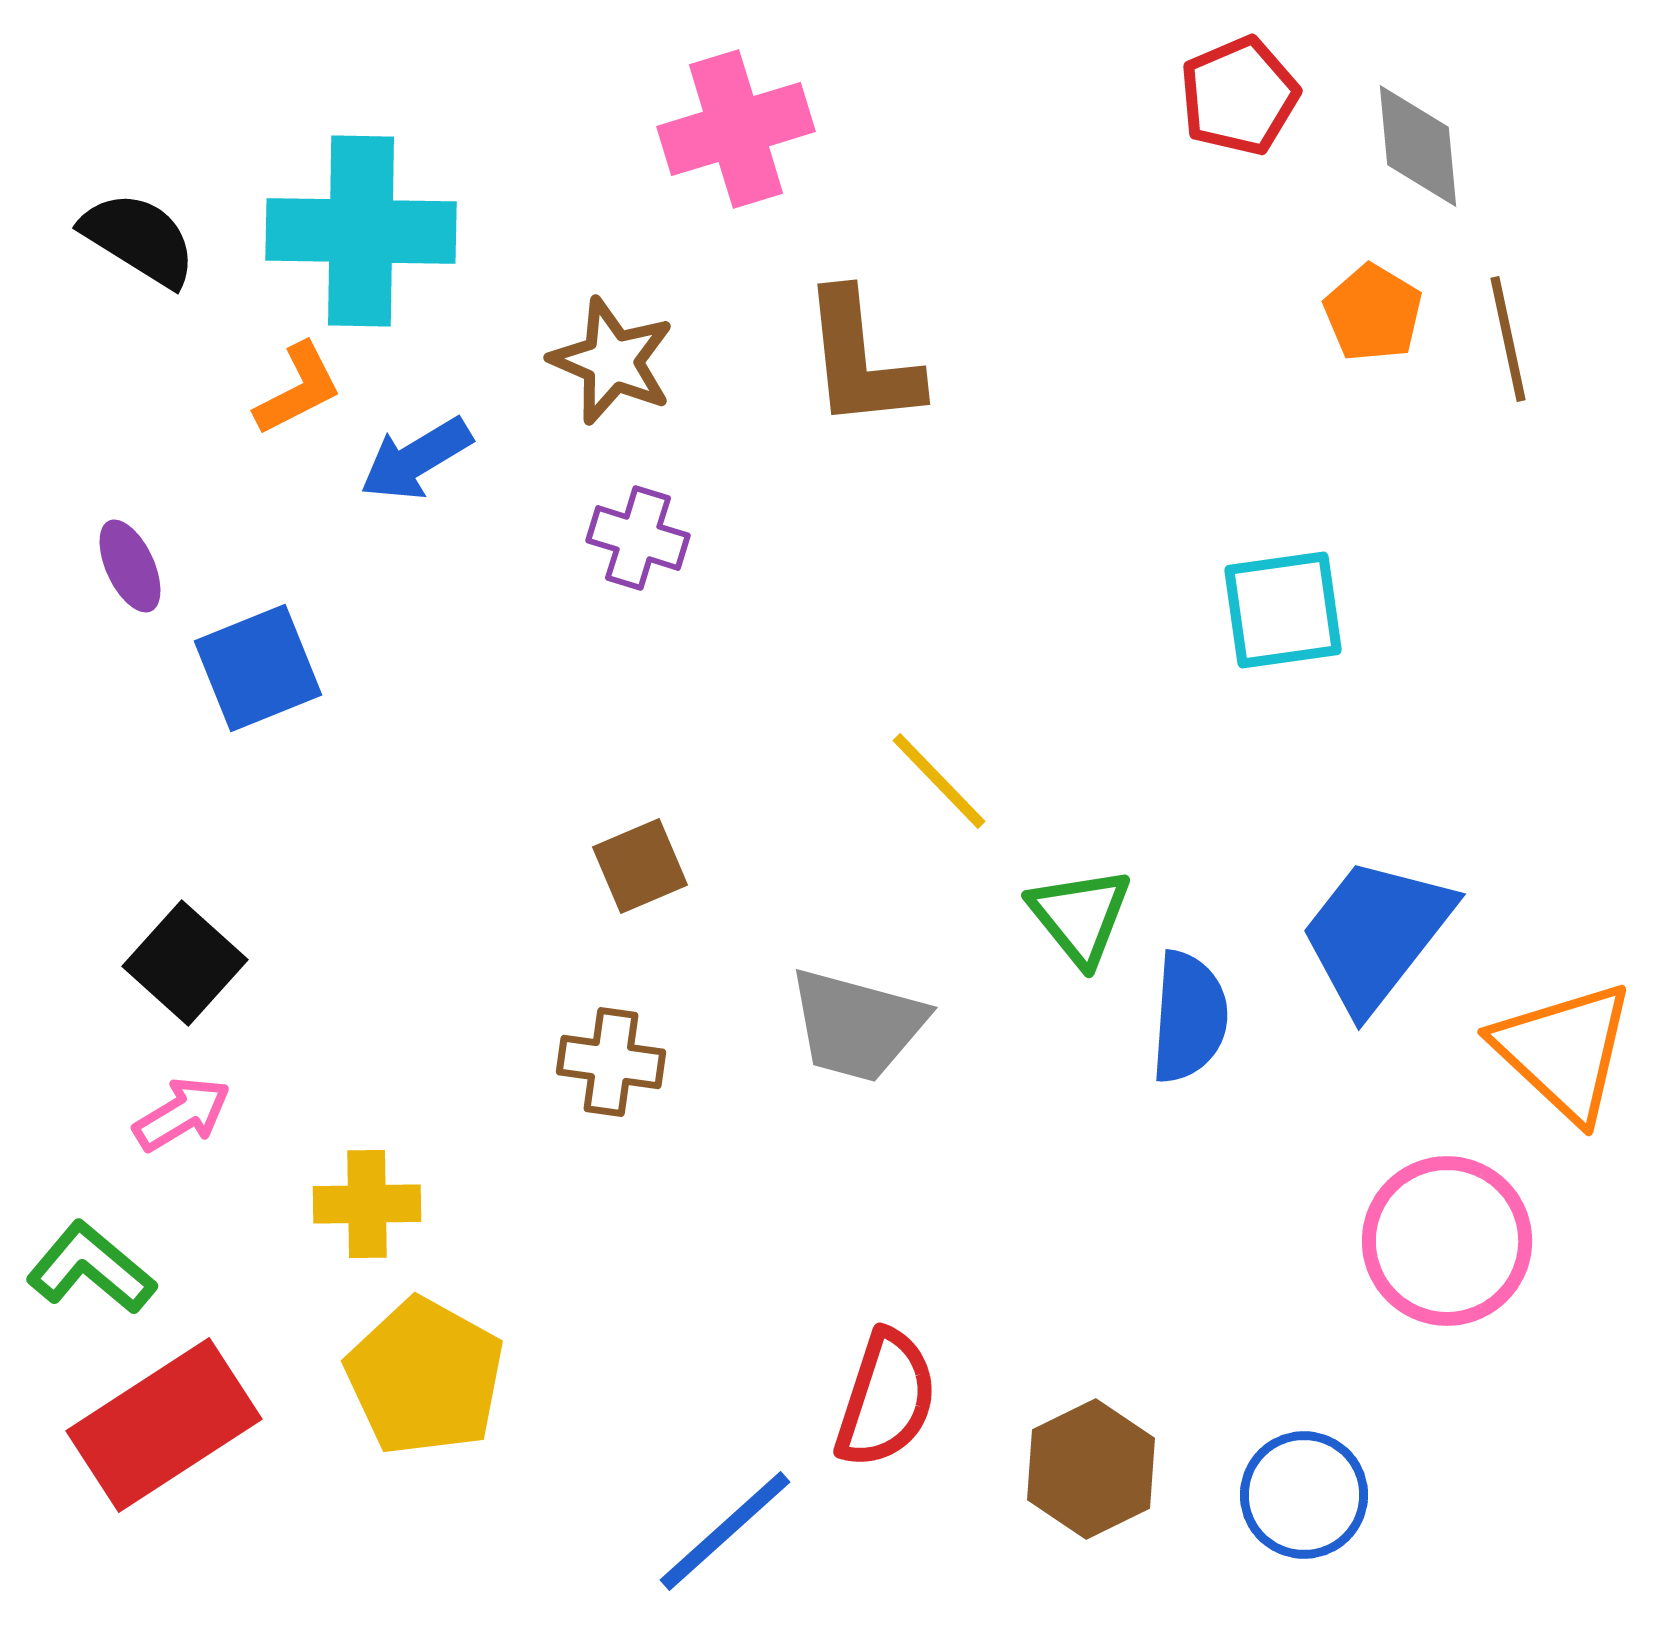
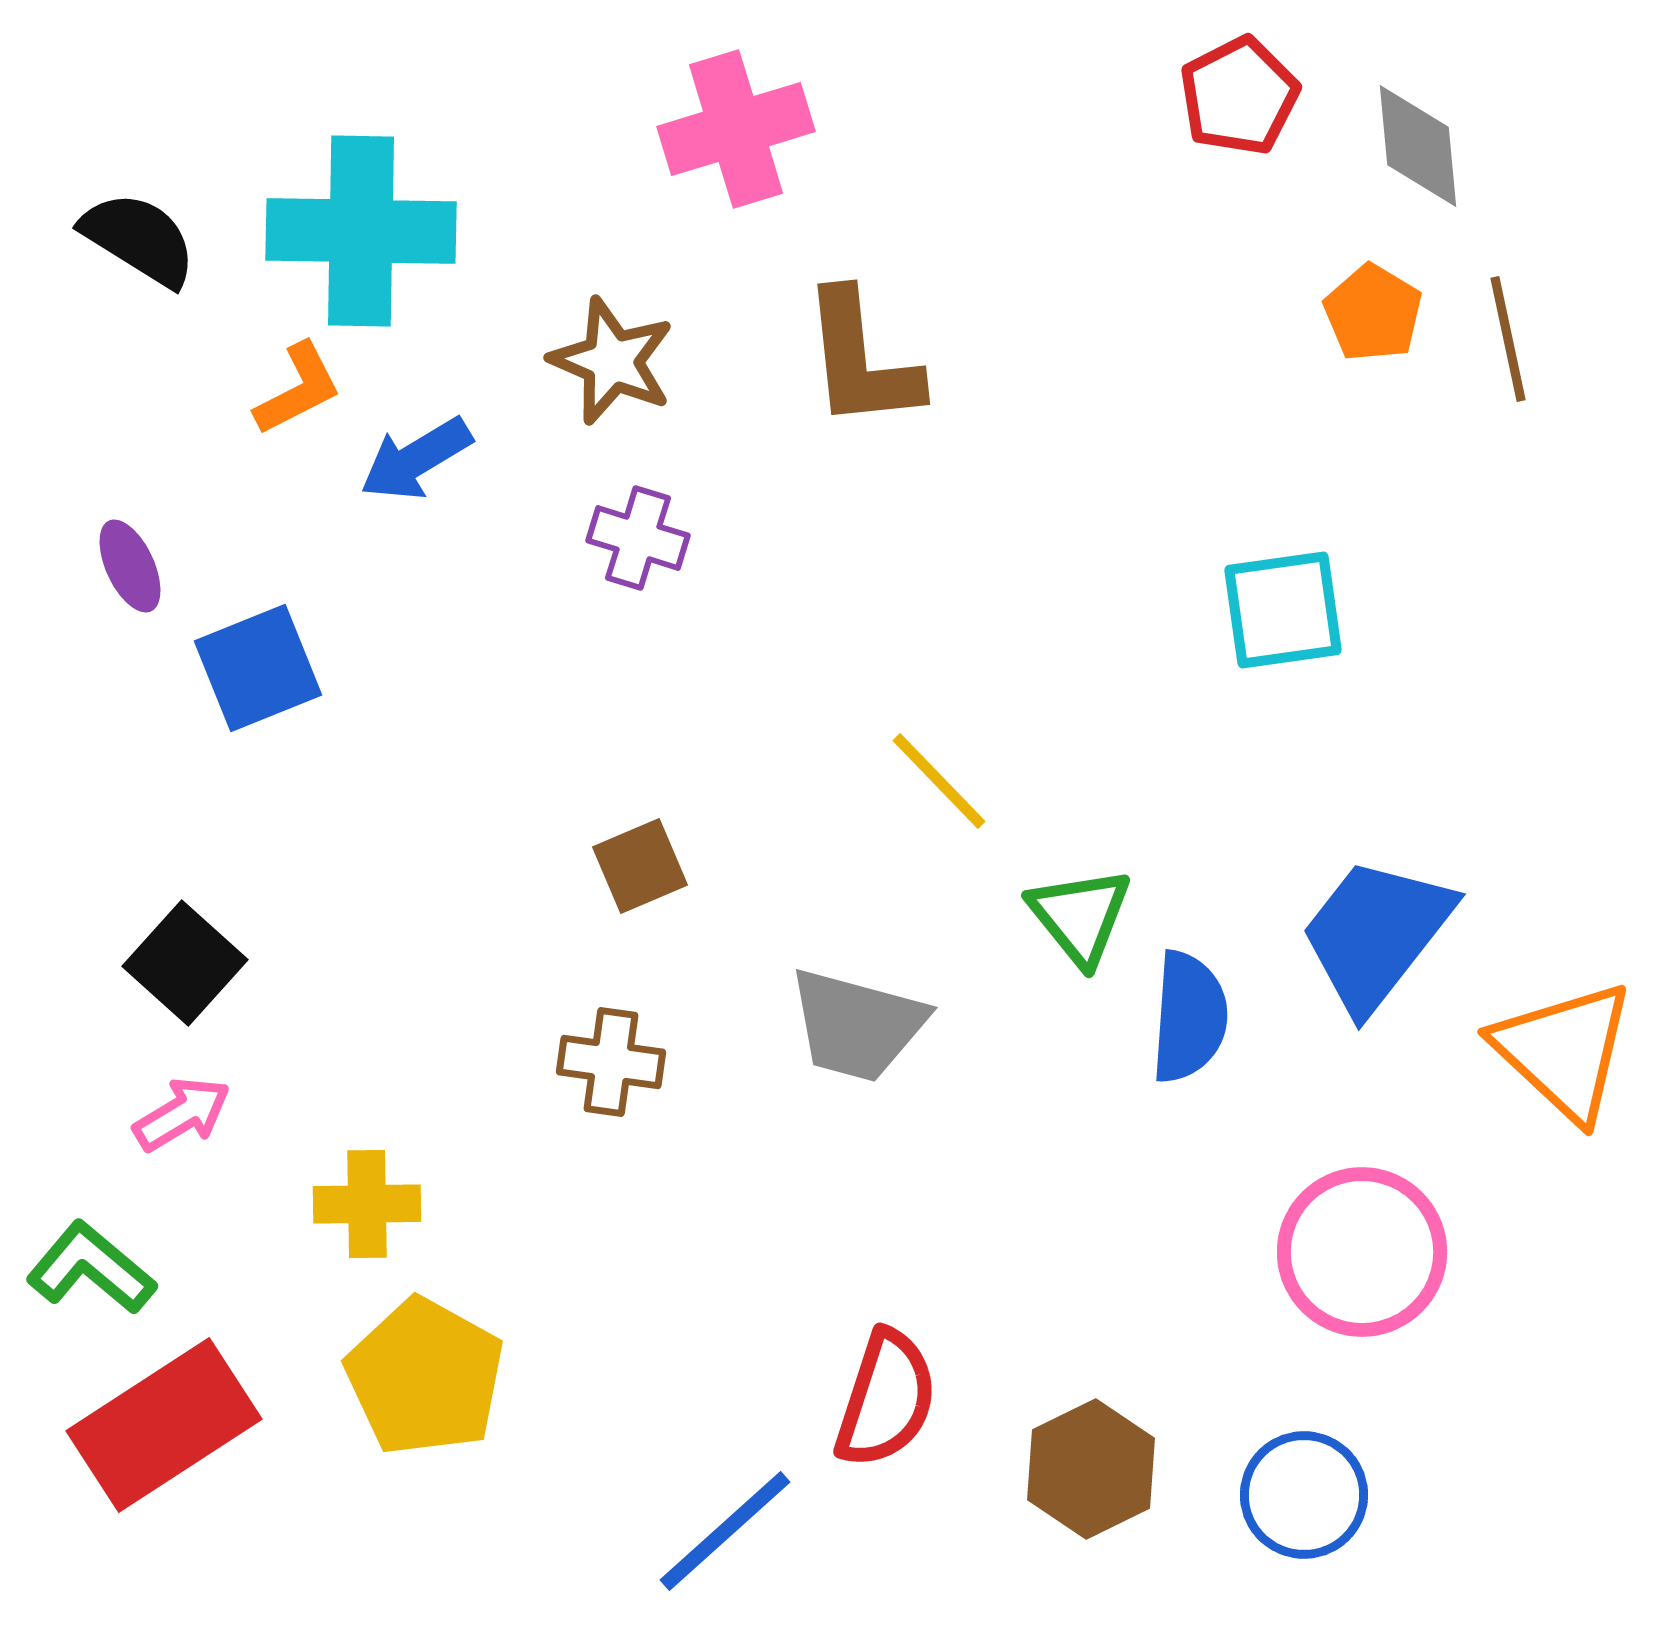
red pentagon: rotated 4 degrees counterclockwise
pink circle: moved 85 px left, 11 px down
